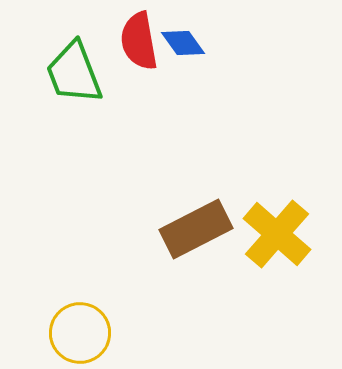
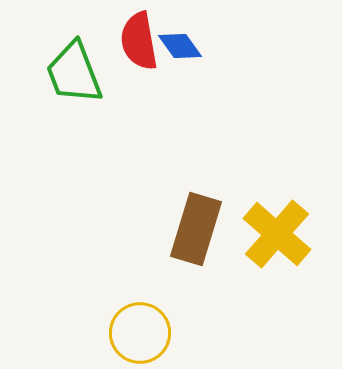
blue diamond: moved 3 px left, 3 px down
brown rectangle: rotated 46 degrees counterclockwise
yellow circle: moved 60 px right
